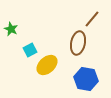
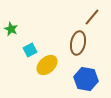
brown line: moved 2 px up
